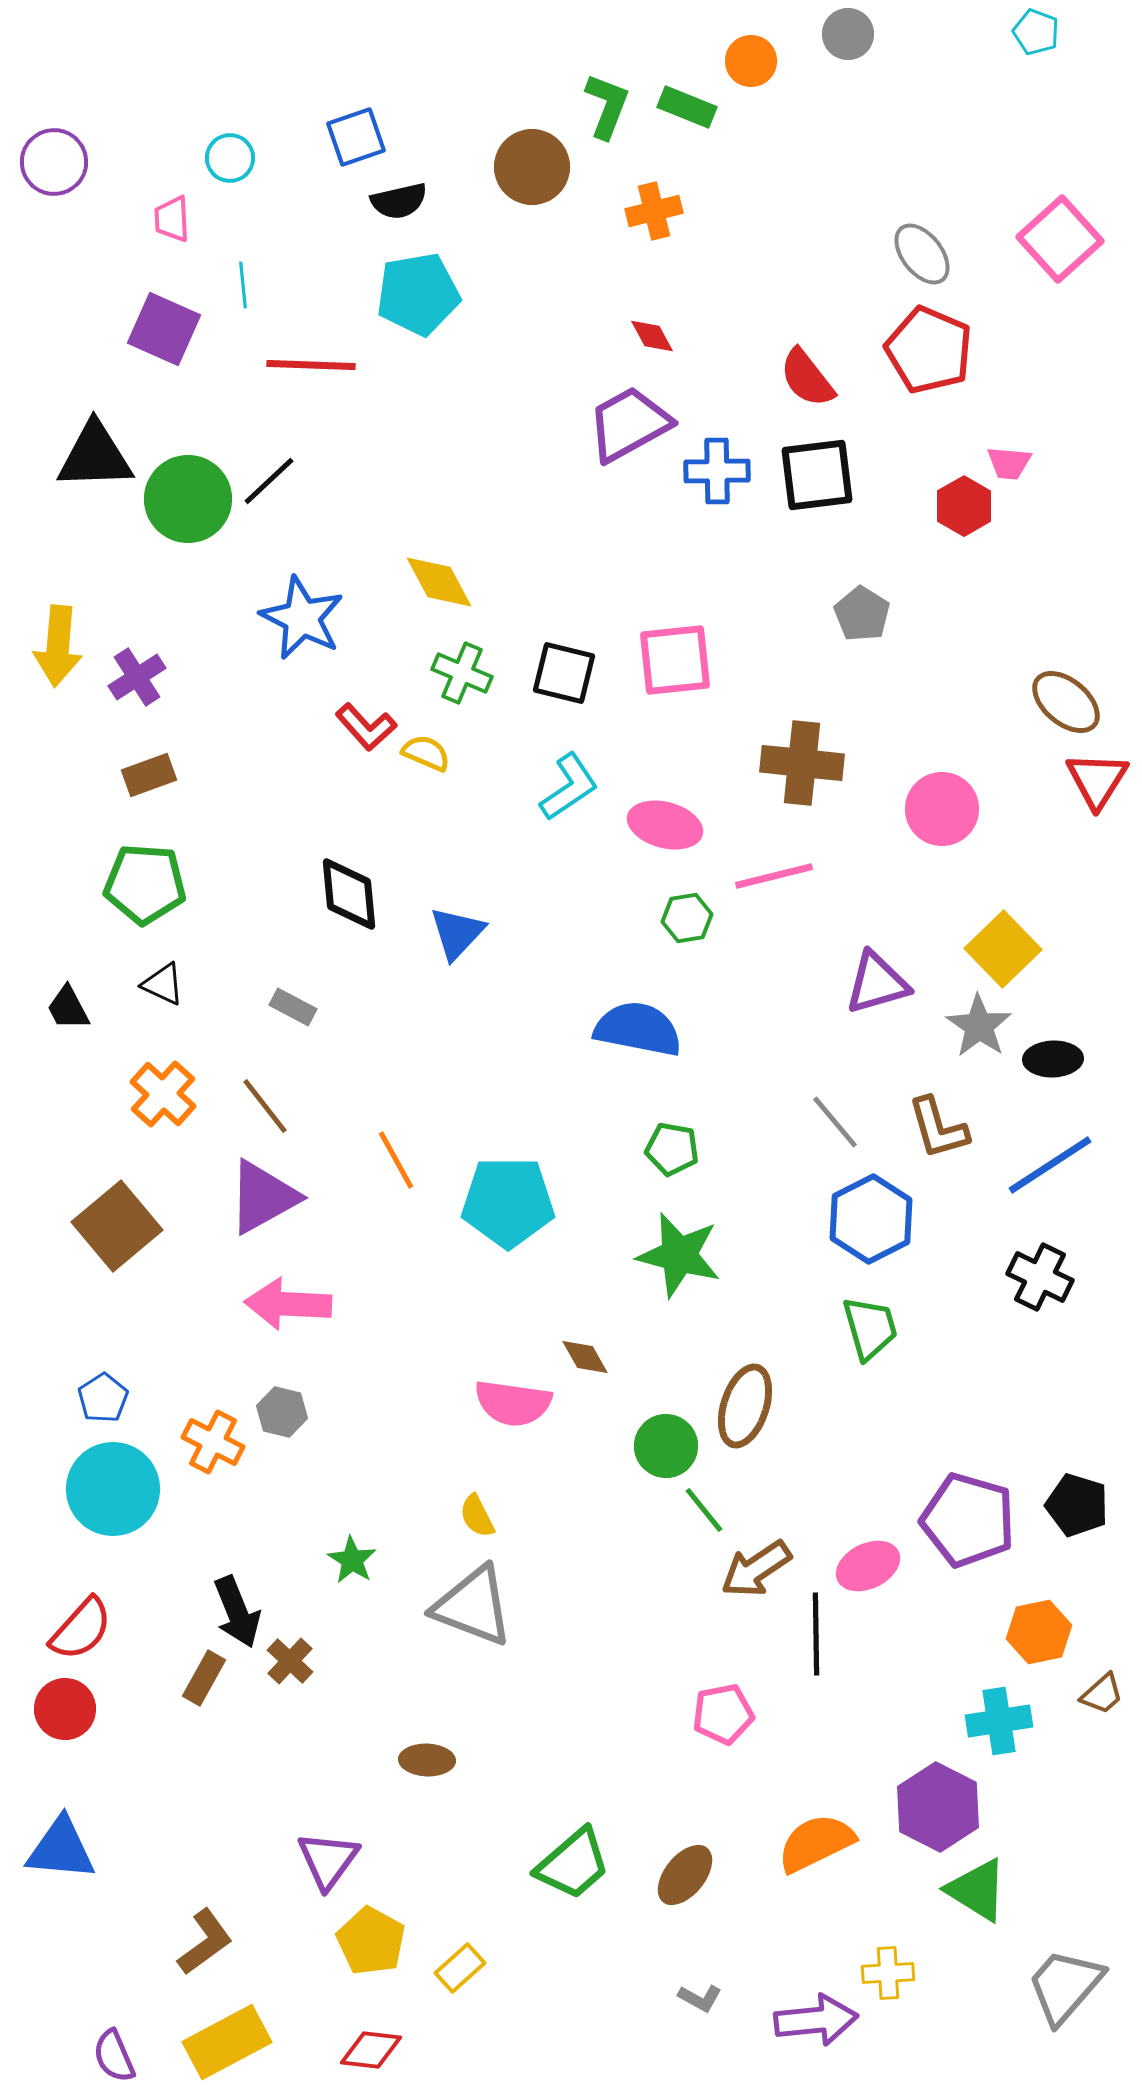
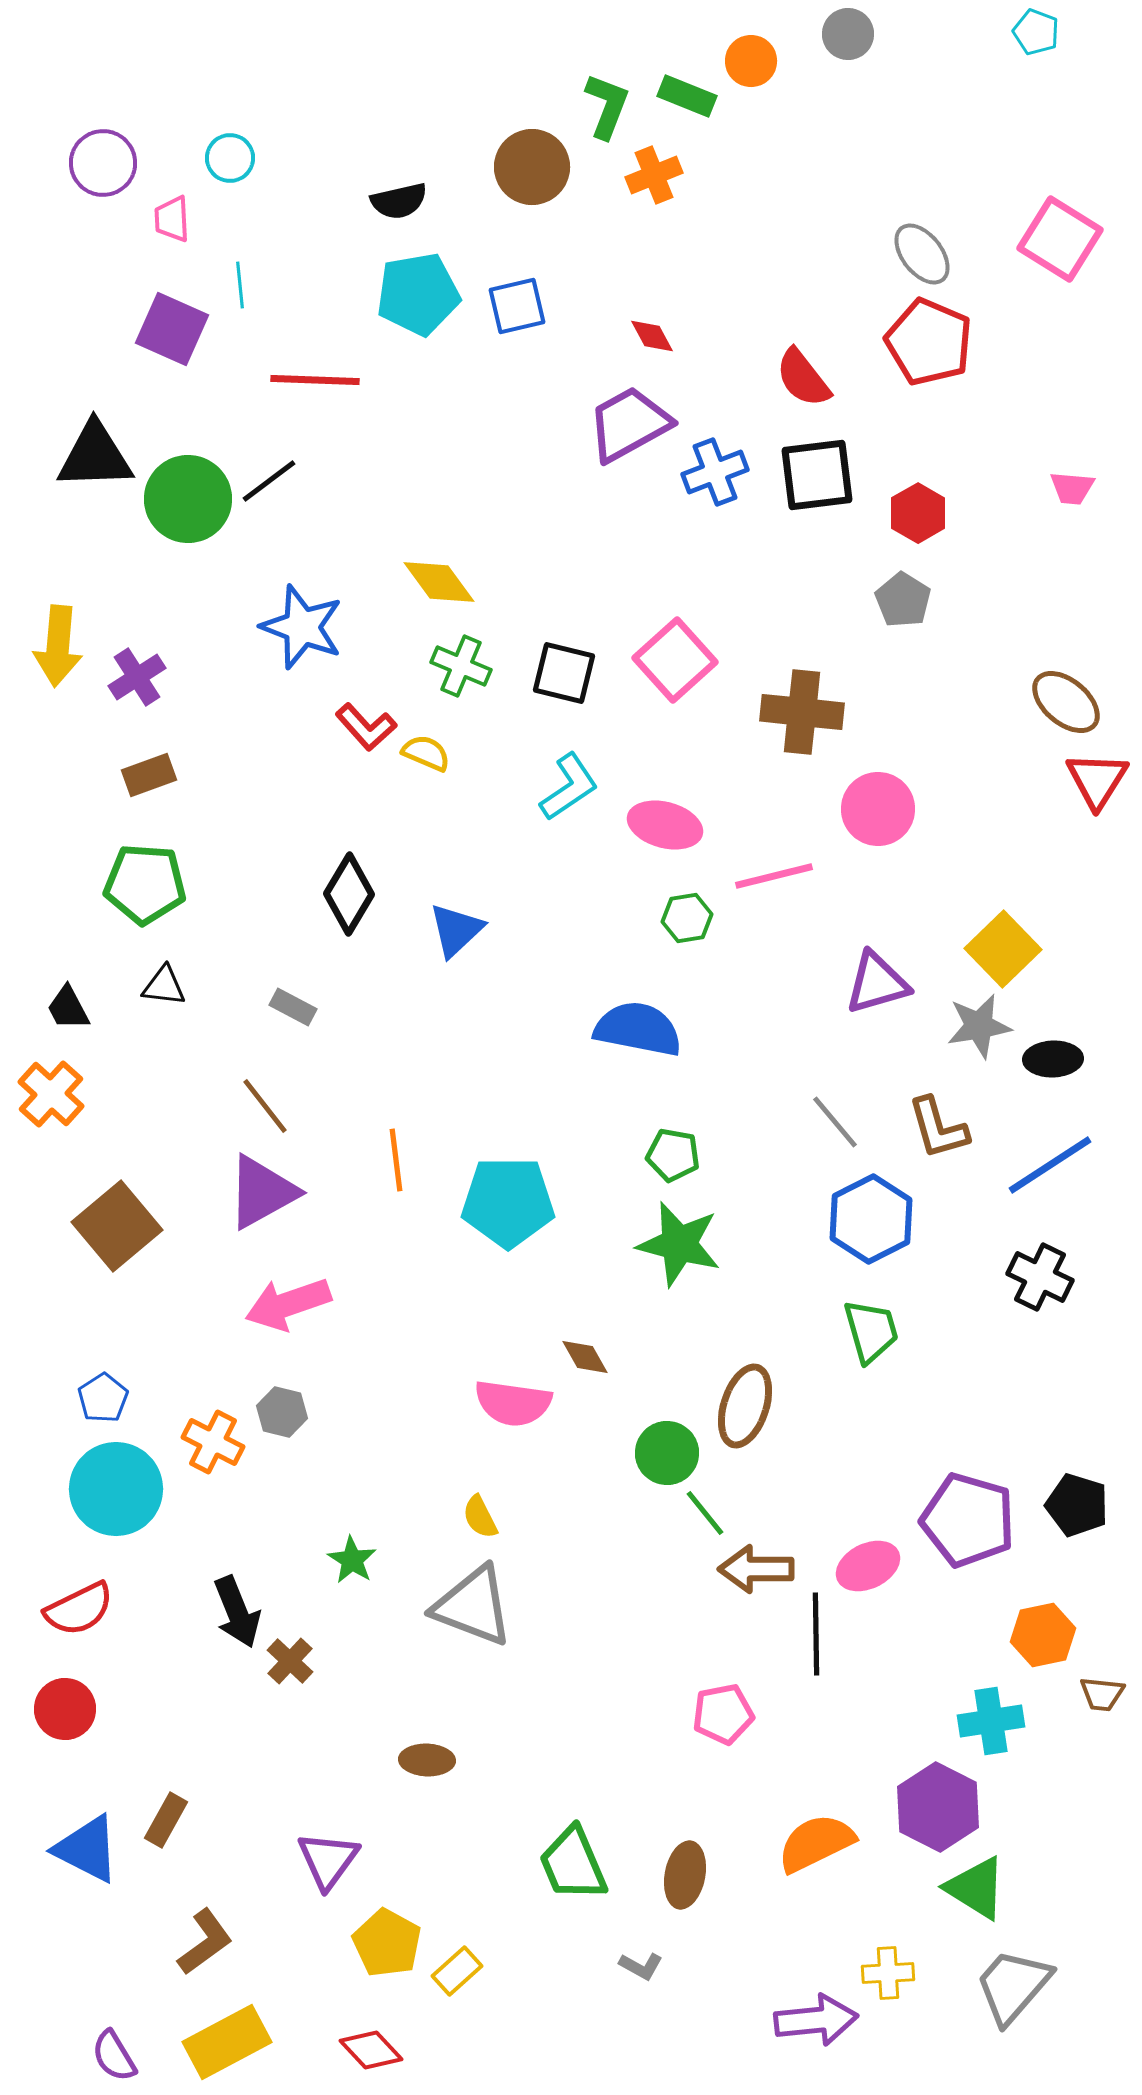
green rectangle at (687, 107): moved 11 px up
blue square at (356, 137): moved 161 px right, 169 px down; rotated 6 degrees clockwise
purple circle at (54, 162): moved 49 px right, 1 px down
orange cross at (654, 211): moved 36 px up; rotated 8 degrees counterclockwise
pink square at (1060, 239): rotated 16 degrees counterclockwise
cyan line at (243, 285): moved 3 px left
purple square at (164, 329): moved 8 px right
red pentagon at (929, 350): moved 8 px up
red line at (311, 365): moved 4 px right, 15 px down
red semicircle at (807, 378): moved 4 px left
pink trapezoid at (1009, 463): moved 63 px right, 25 px down
blue cross at (717, 471): moved 2 px left, 1 px down; rotated 20 degrees counterclockwise
black line at (269, 481): rotated 6 degrees clockwise
red hexagon at (964, 506): moved 46 px left, 7 px down
yellow diamond at (439, 582): rotated 8 degrees counterclockwise
gray pentagon at (862, 614): moved 41 px right, 14 px up
blue star at (302, 618): moved 9 px down; rotated 6 degrees counterclockwise
pink square at (675, 660): rotated 36 degrees counterclockwise
green cross at (462, 673): moved 1 px left, 7 px up
brown cross at (802, 763): moved 51 px up
pink circle at (942, 809): moved 64 px left
black diamond at (349, 894): rotated 36 degrees clockwise
blue triangle at (457, 933): moved 1 px left, 3 px up; rotated 4 degrees clockwise
black triangle at (163, 984): moved 1 px right, 2 px down; rotated 18 degrees counterclockwise
gray star at (979, 1026): rotated 28 degrees clockwise
orange cross at (163, 1094): moved 112 px left
green pentagon at (672, 1149): moved 1 px right, 6 px down
orange line at (396, 1160): rotated 22 degrees clockwise
purple triangle at (263, 1197): moved 1 px left, 5 px up
green star at (679, 1255): moved 11 px up
pink arrow at (288, 1304): rotated 22 degrees counterclockwise
green trapezoid at (870, 1328): moved 1 px right, 3 px down
green circle at (666, 1446): moved 1 px right, 7 px down
cyan circle at (113, 1489): moved 3 px right
green line at (704, 1510): moved 1 px right, 3 px down
yellow semicircle at (477, 1516): moved 3 px right, 1 px down
brown arrow at (756, 1569): rotated 34 degrees clockwise
red semicircle at (81, 1629): moved 2 px left, 20 px up; rotated 22 degrees clockwise
orange hexagon at (1039, 1632): moved 4 px right, 3 px down
brown rectangle at (204, 1678): moved 38 px left, 142 px down
brown trapezoid at (1102, 1694): rotated 48 degrees clockwise
cyan cross at (999, 1721): moved 8 px left
blue triangle at (61, 1849): moved 26 px right; rotated 22 degrees clockwise
green trapezoid at (573, 1864): rotated 108 degrees clockwise
brown ellipse at (685, 1875): rotated 28 degrees counterclockwise
green triangle at (977, 1890): moved 1 px left, 2 px up
yellow pentagon at (371, 1941): moved 16 px right, 2 px down
yellow rectangle at (460, 1968): moved 3 px left, 3 px down
gray trapezoid at (1065, 1986): moved 52 px left
gray L-shape at (700, 1998): moved 59 px left, 32 px up
red diamond at (371, 2050): rotated 40 degrees clockwise
purple semicircle at (114, 2056): rotated 8 degrees counterclockwise
